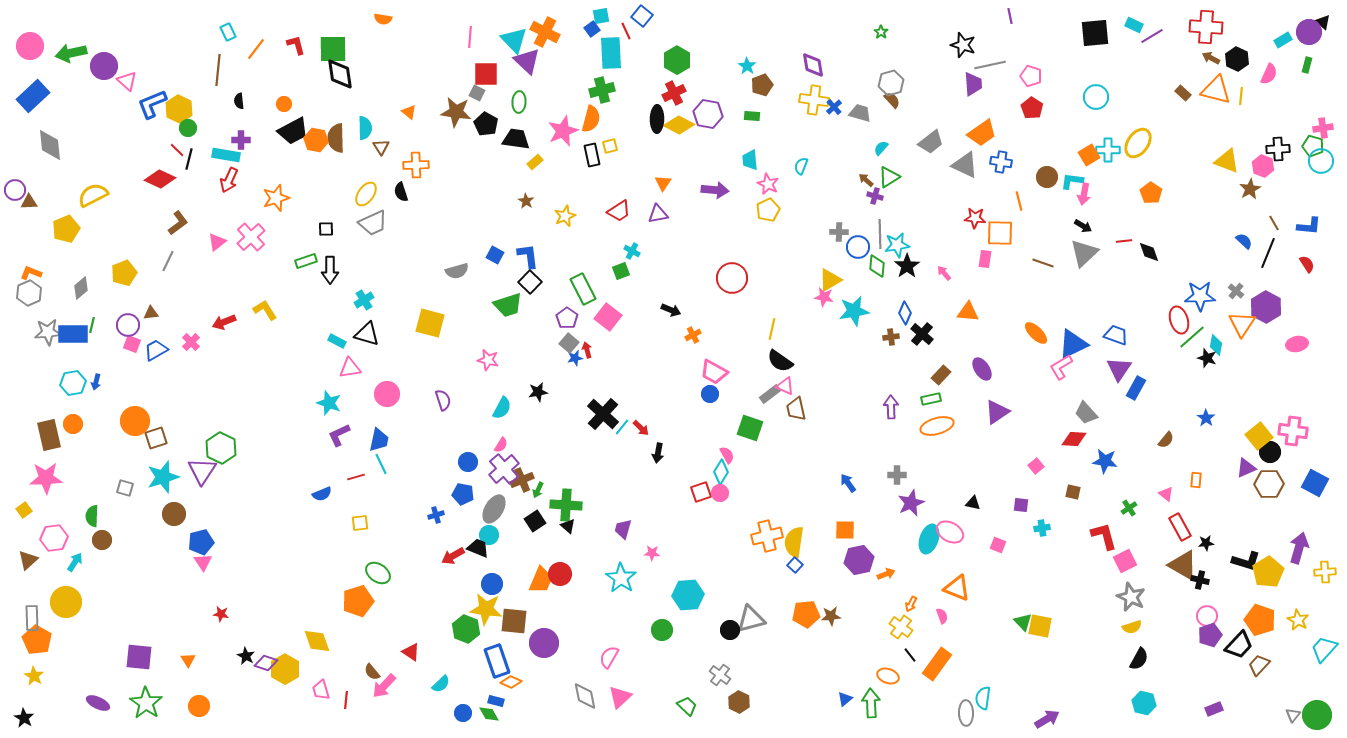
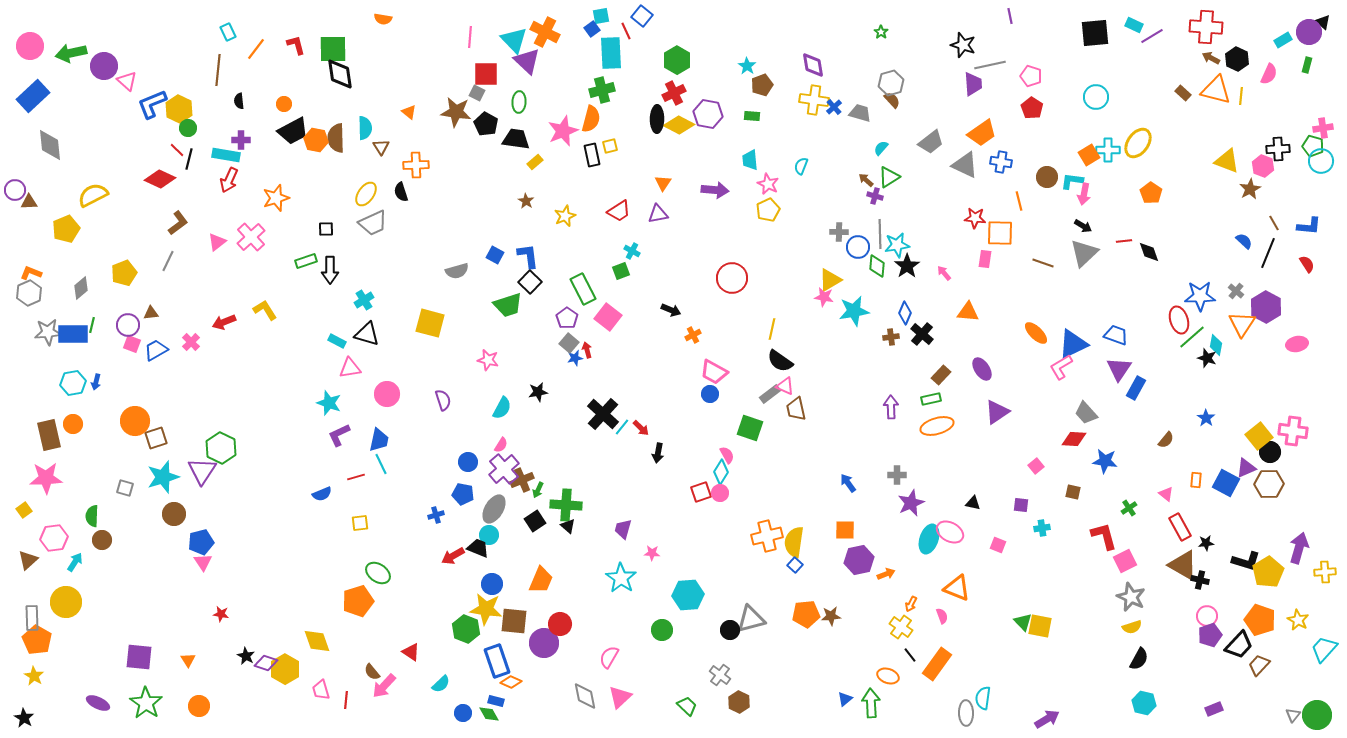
blue square at (1315, 483): moved 89 px left
red circle at (560, 574): moved 50 px down
